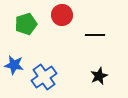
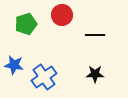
black star: moved 4 px left, 2 px up; rotated 24 degrees clockwise
